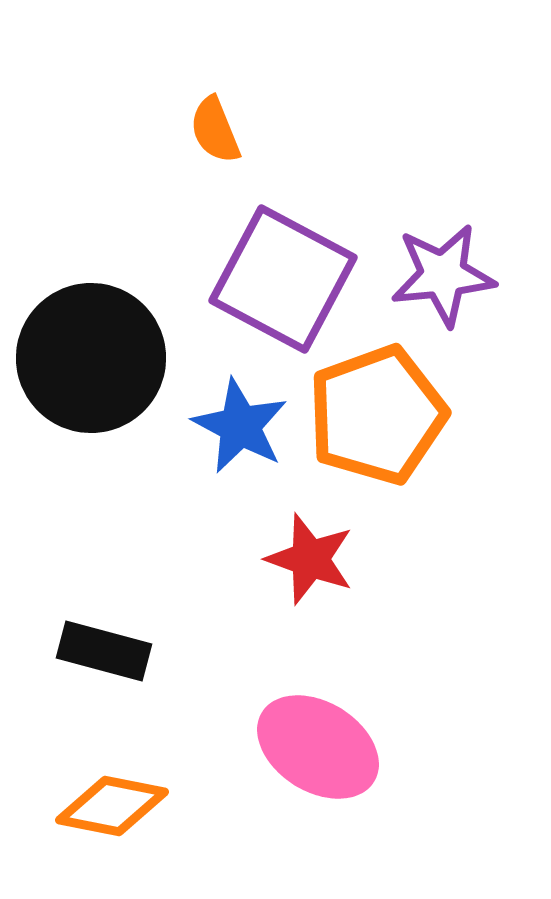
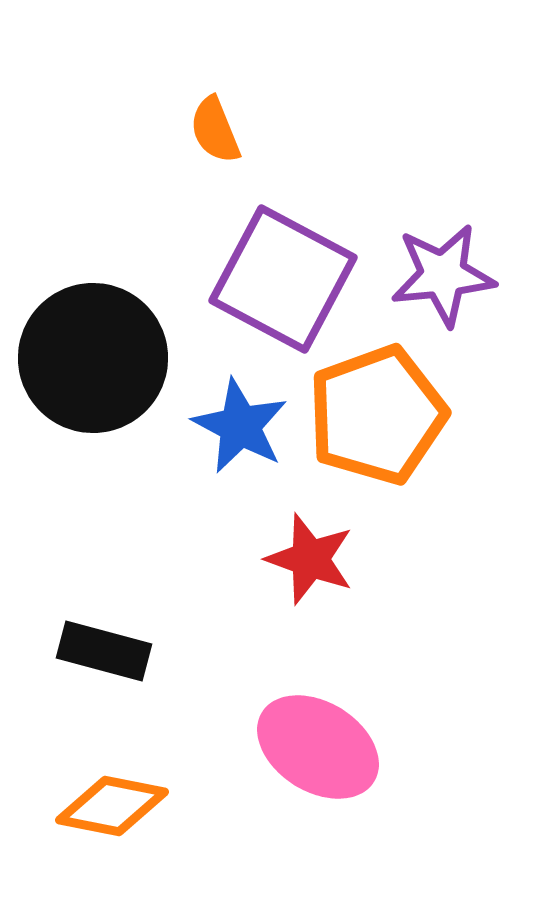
black circle: moved 2 px right
